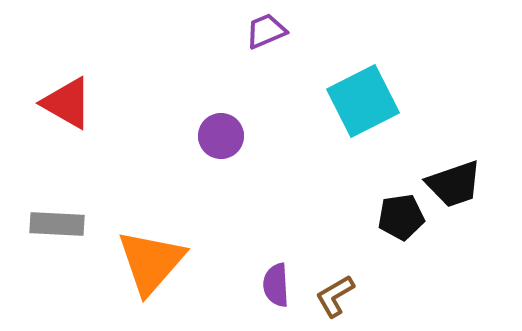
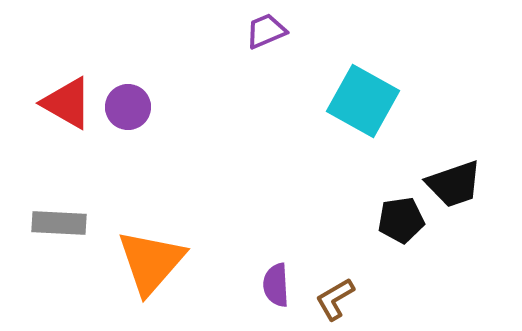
cyan square: rotated 34 degrees counterclockwise
purple circle: moved 93 px left, 29 px up
black pentagon: moved 3 px down
gray rectangle: moved 2 px right, 1 px up
brown L-shape: moved 3 px down
